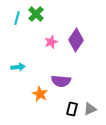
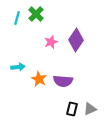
purple semicircle: moved 2 px right
orange star: moved 1 px left, 15 px up
